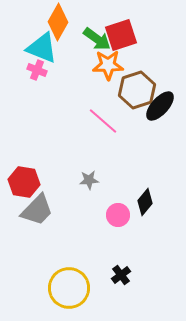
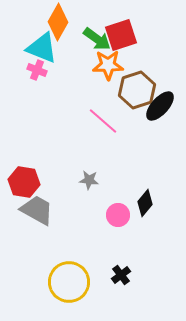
gray star: rotated 12 degrees clockwise
black diamond: moved 1 px down
gray trapezoid: rotated 105 degrees counterclockwise
yellow circle: moved 6 px up
